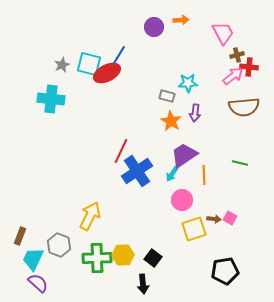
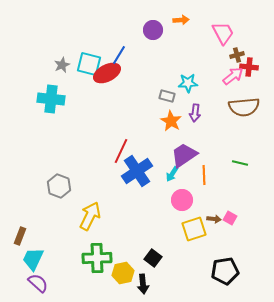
purple circle: moved 1 px left, 3 px down
gray hexagon: moved 59 px up
yellow hexagon: moved 18 px down; rotated 10 degrees counterclockwise
